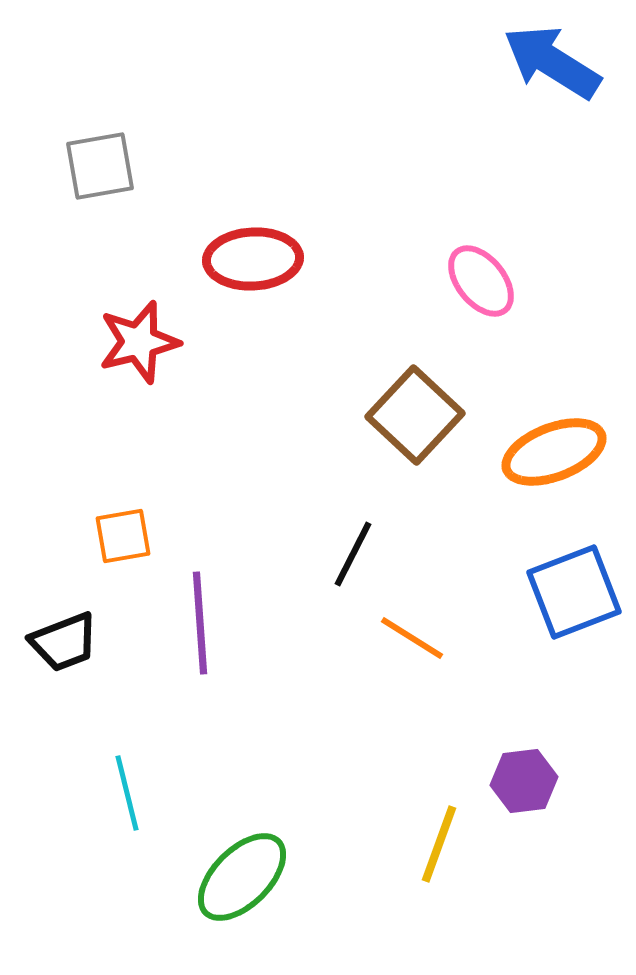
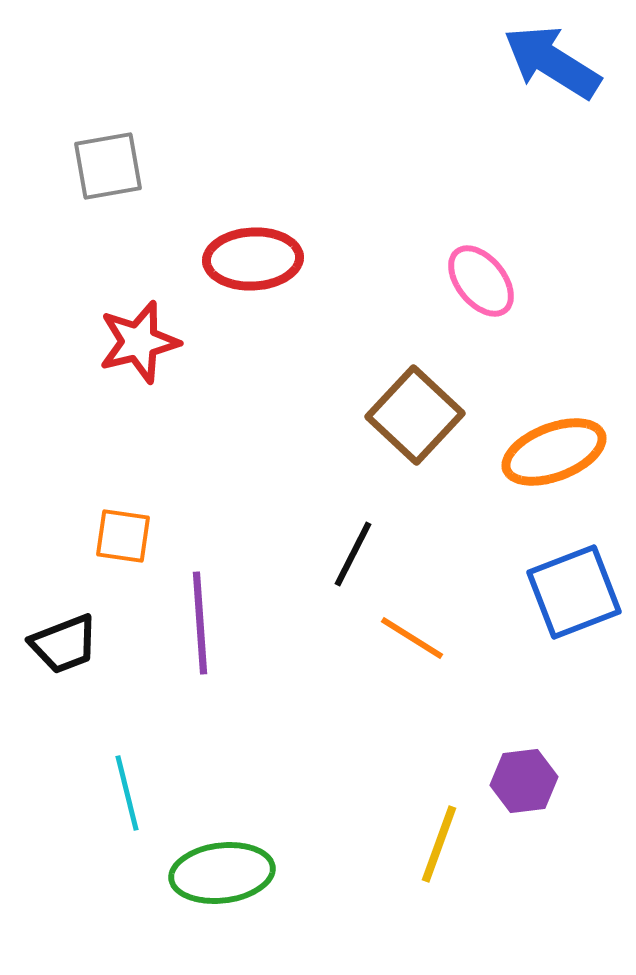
gray square: moved 8 px right
orange square: rotated 18 degrees clockwise
black trapezoid: moved 2 px down
green ellipse: moved 20 px left, 4 px up; rotated 38 degrees clockwise
